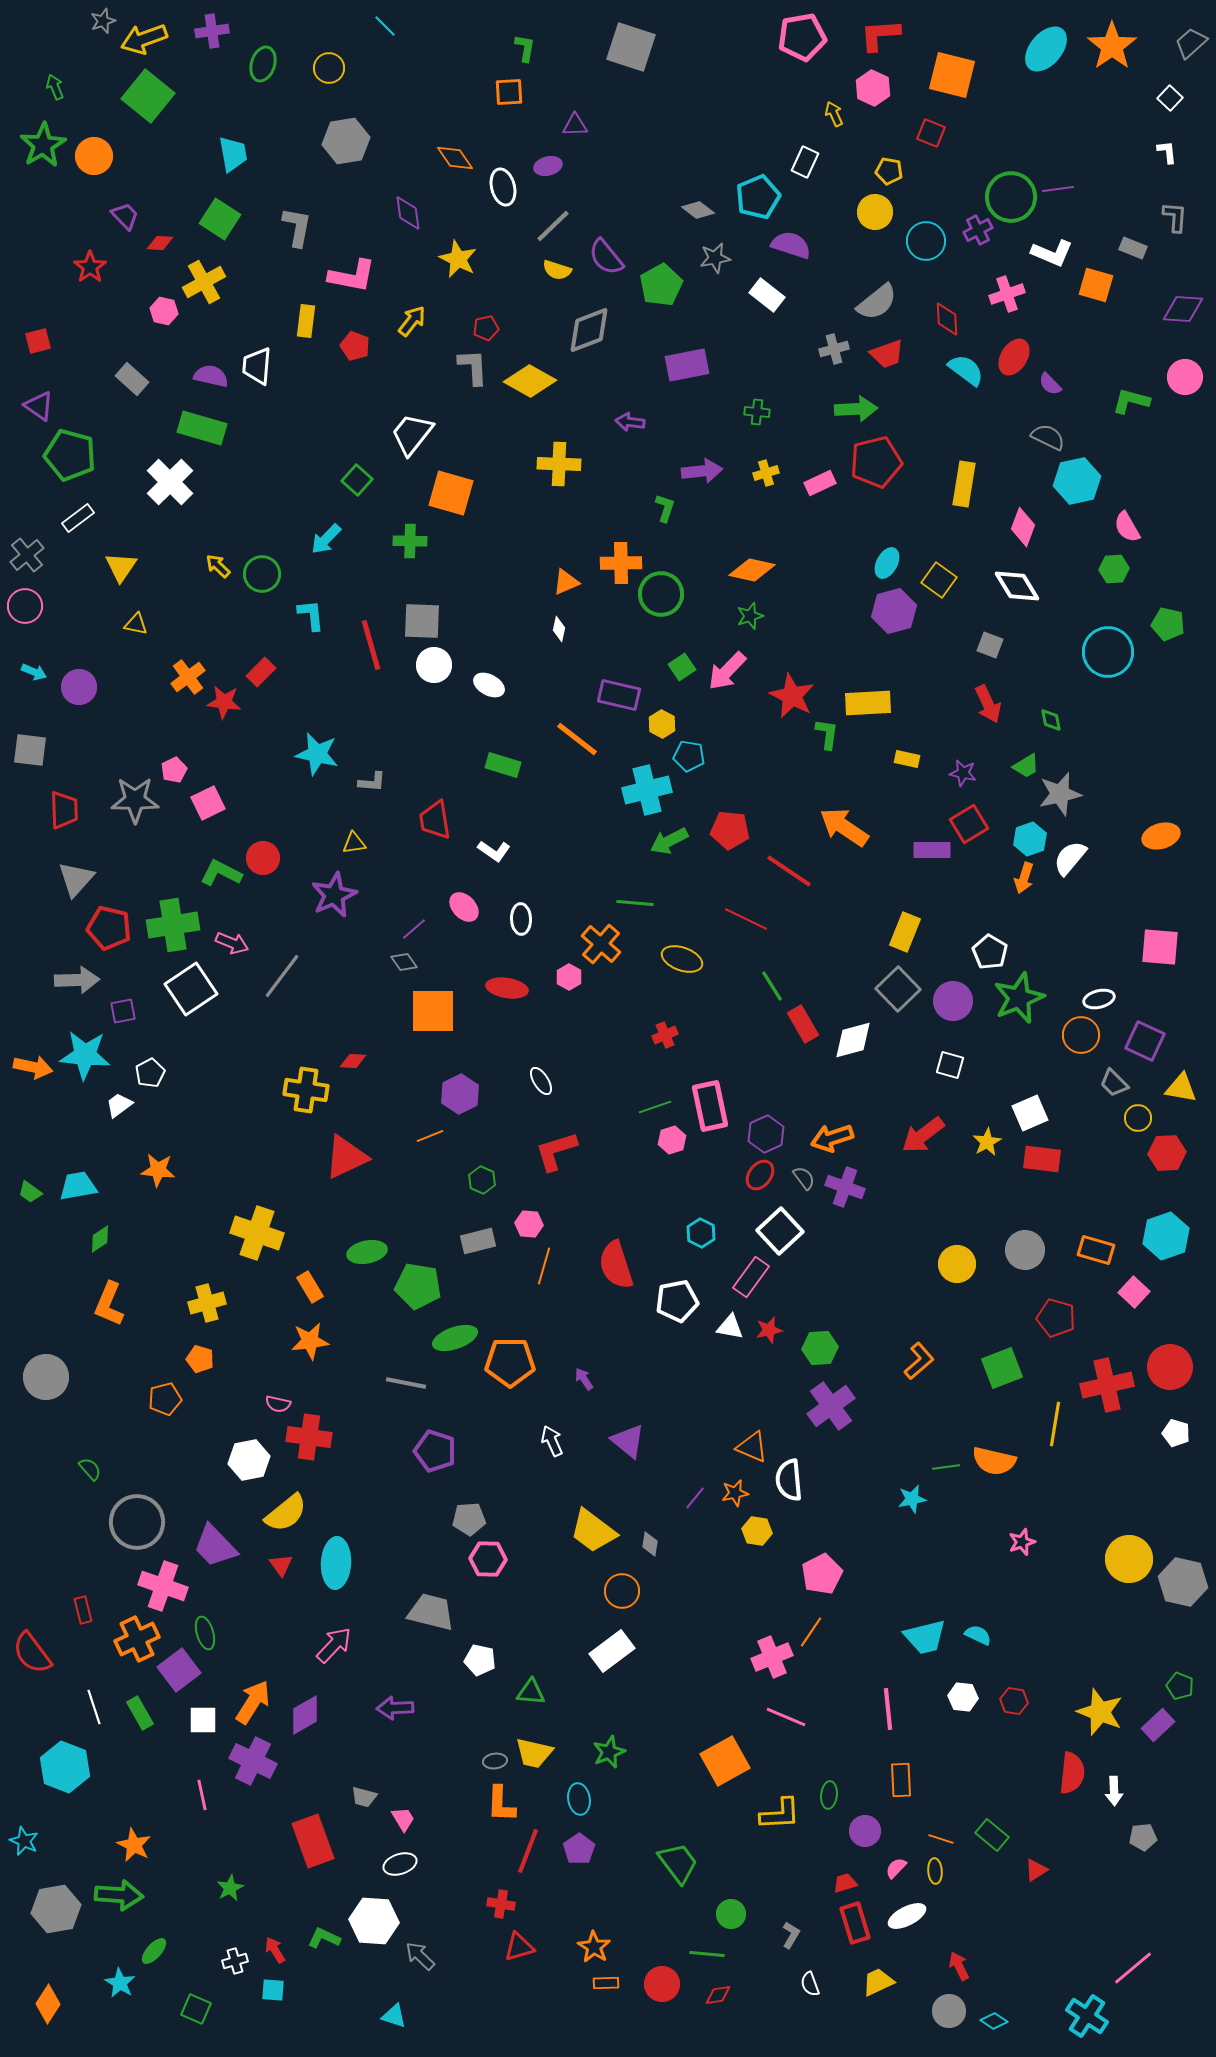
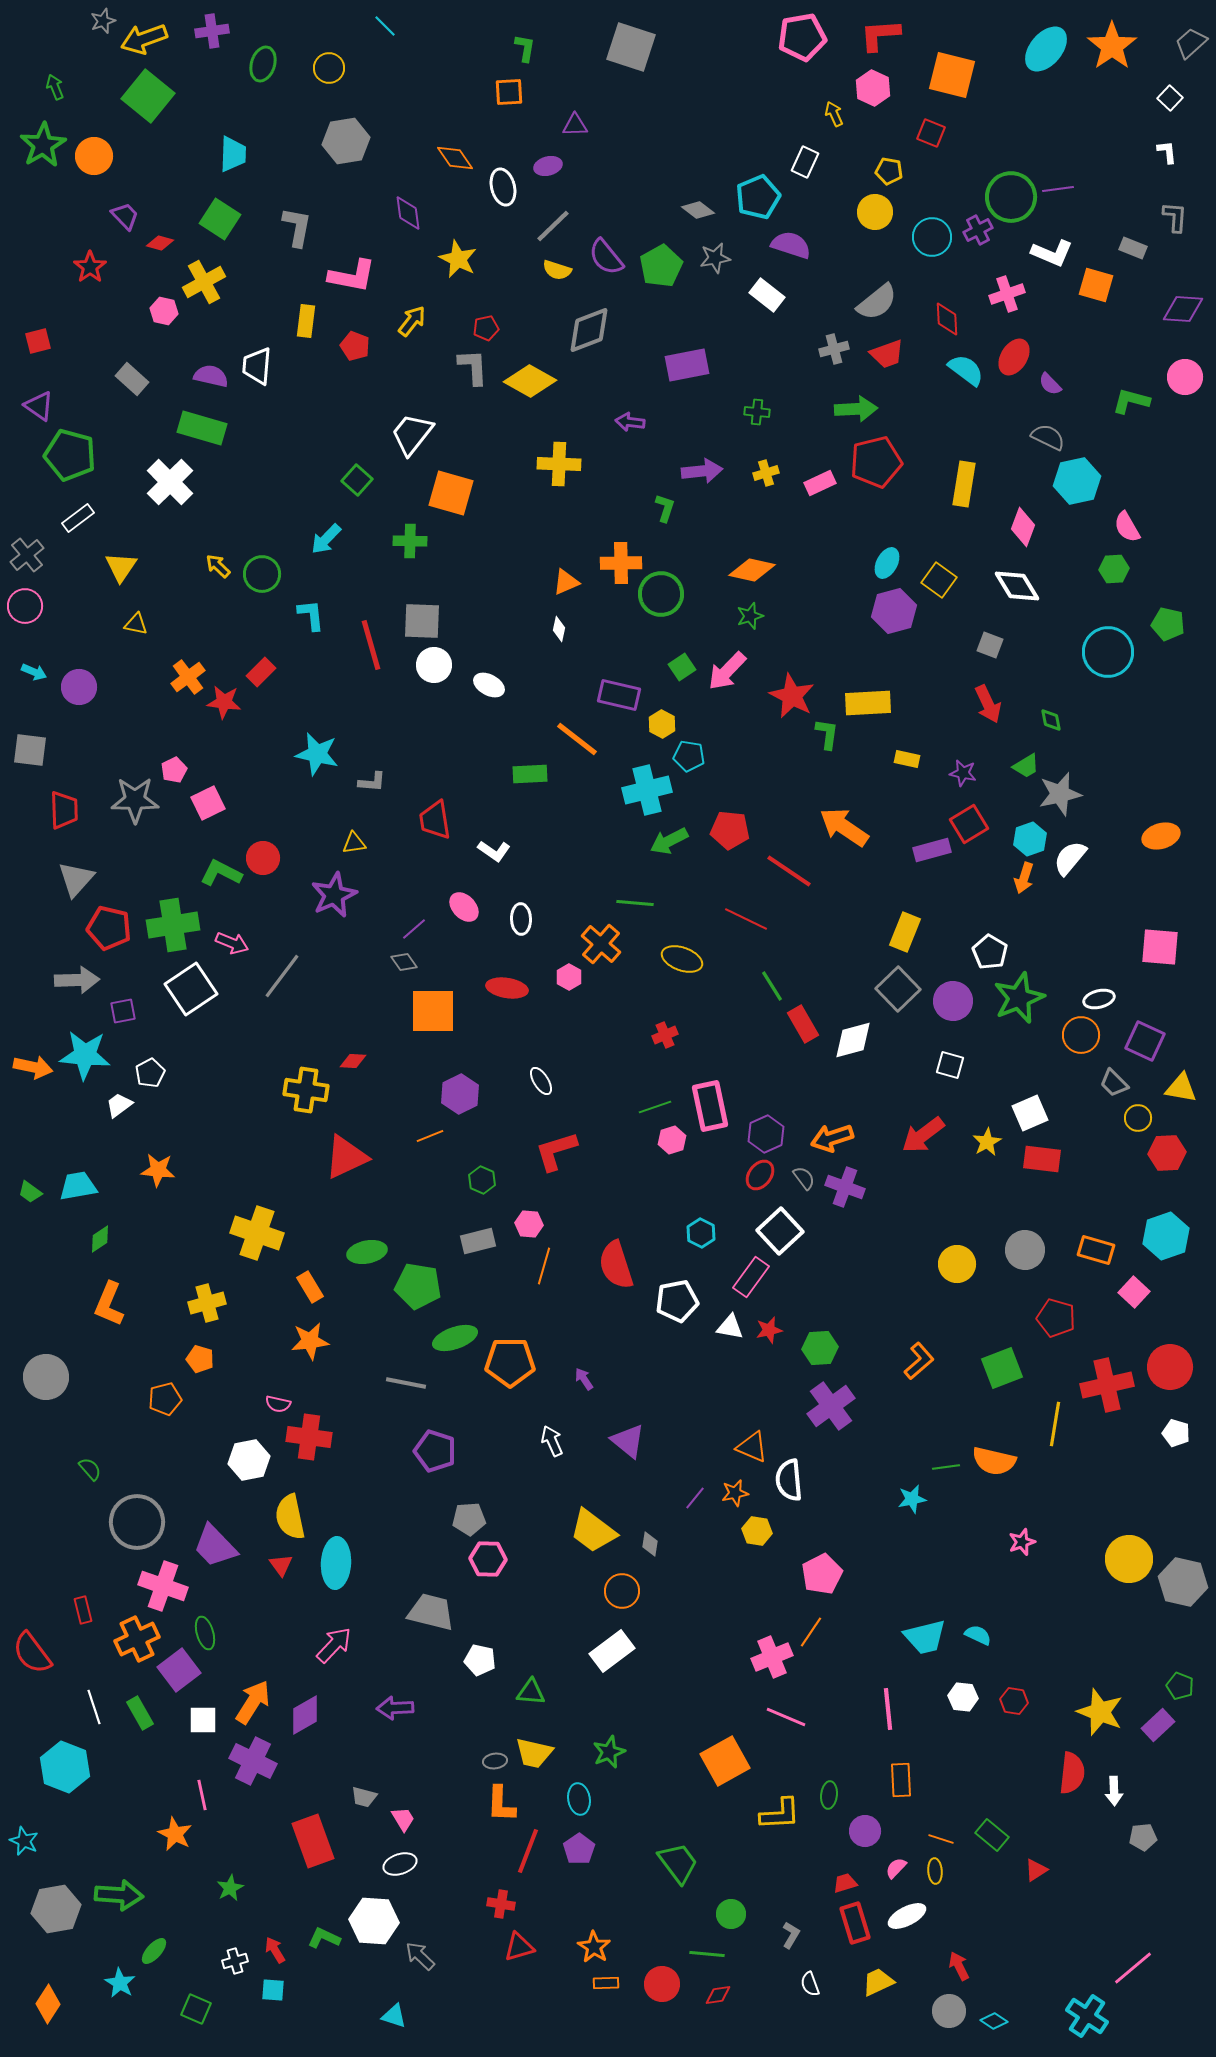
cyan trapezoid at (233, 154): rotated 12 degrees clockwise
cyan circle at (926, 241): moved 6 px right, 4 px up
red diamond at (160, 243): rotated 12 degrees clockwise
green pentagon at (661, 285): moved 19 px up
green rectangle at (503, 765): moved 27 px right, 9 px down; rotated 20 degrees counterclockwise
purple rectangle at (932, 850): rotated 15 degrees counterclockwise
yellow semicircle at (286, 1513): moved 4 px right, 4 px down; rotated 117 degrees clockwise
orange star at (134, 1845): moved 41 px right, 11 px up
